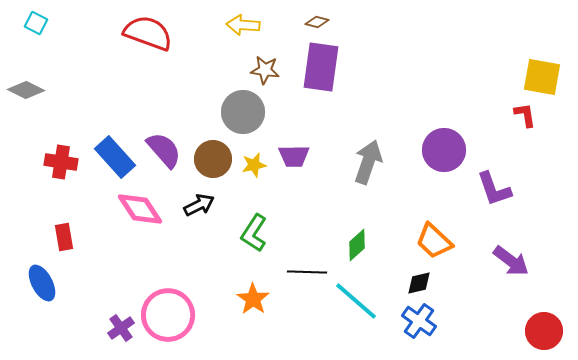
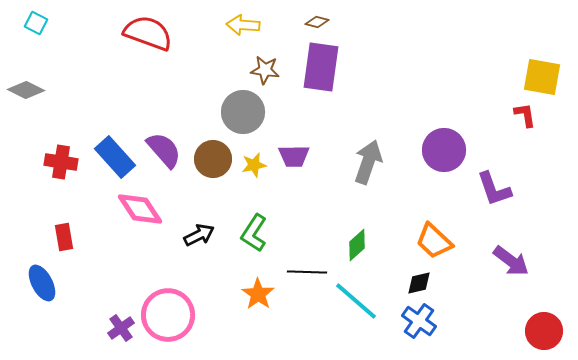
black arrow: moved 30 px down
orange star: moved 5 px right, 5 px up
